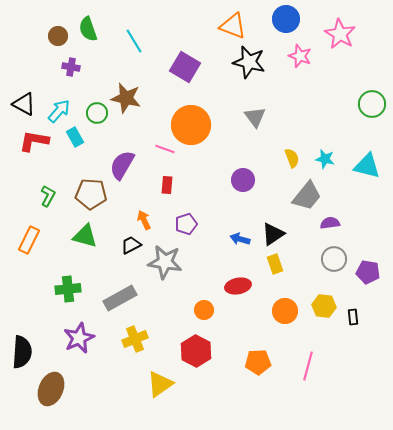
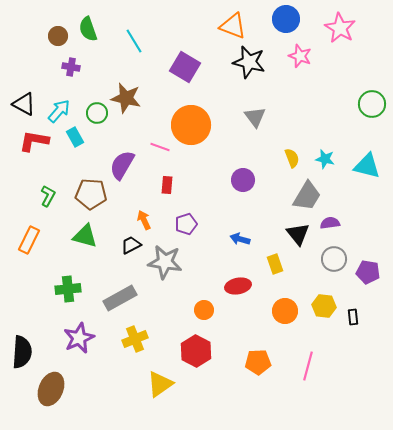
pink star at (340, 34): moved 6 px up
pink line at (165, 149): moved 5 px left, 2 px up
gray trapezoid at (307, 196): rotated 8 degrees counterclockwise
black triangle at (273, 234): moved 25 px right; rotated 35 degrees counterclockwise
